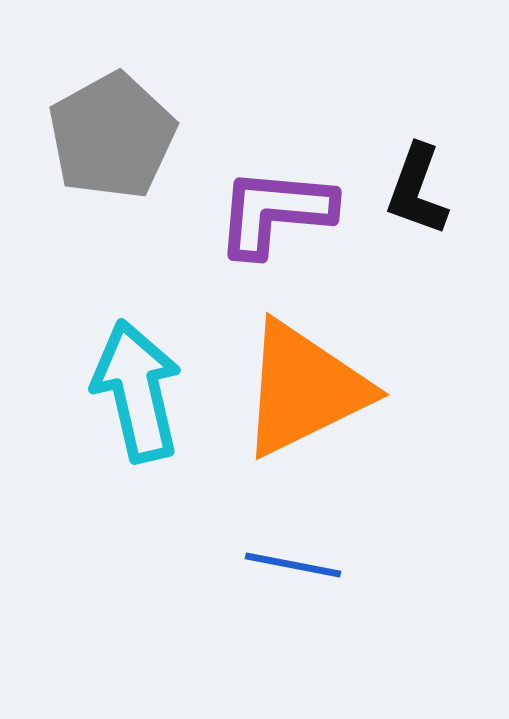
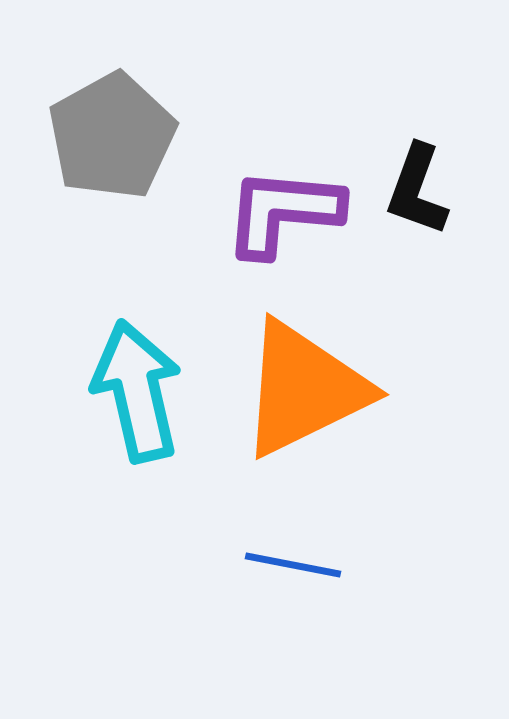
purple L-shape: moved 8 px right
